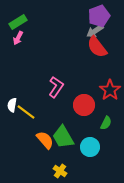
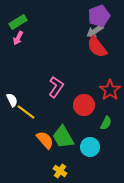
white semicircle: moved 5 px up; rotated 144 degrees clockwise
